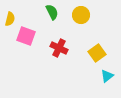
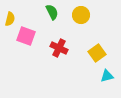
cyan triangle: rotated 24 degrees clockwise
